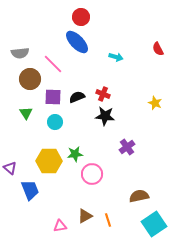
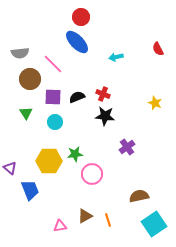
cyan arrow: rotated 152 degrees clockwise
